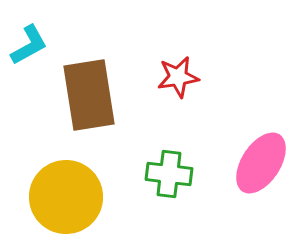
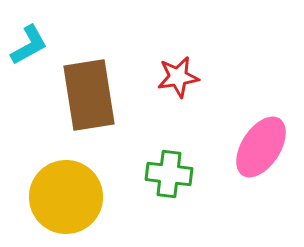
pink ellipse: moved 16 px up
